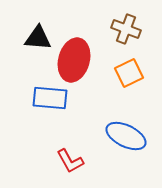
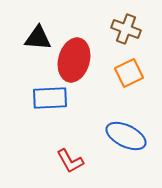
blue rectangle: rotated 8 degrees counterclockwise
